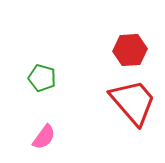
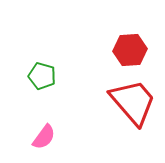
green pentagon: moved 2 px up
